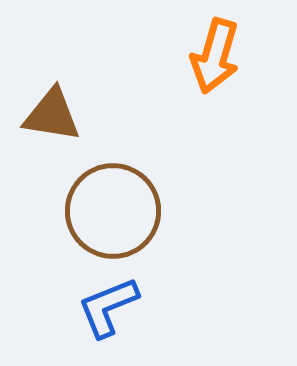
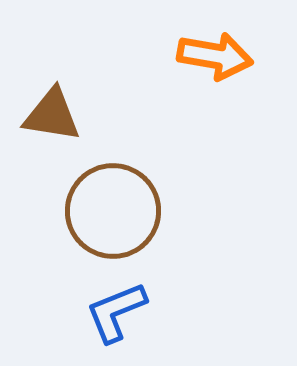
orange arrow: rotated 96 degrees counterclockwise
blue L-shape: moved 8 px right, 5 px down
